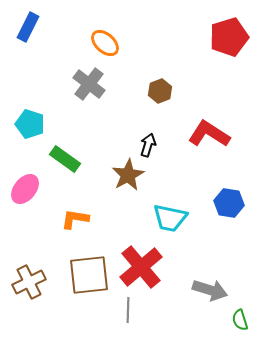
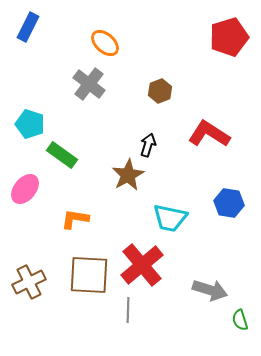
green rectangle: moved 3 px left, 4 px up
red cross: moved 1 px right, 2 px up
brown square: rotated 9 degrees clockwise
